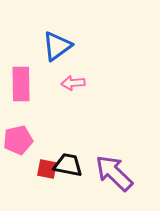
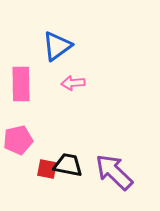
purple arrow: moved 1 px up
